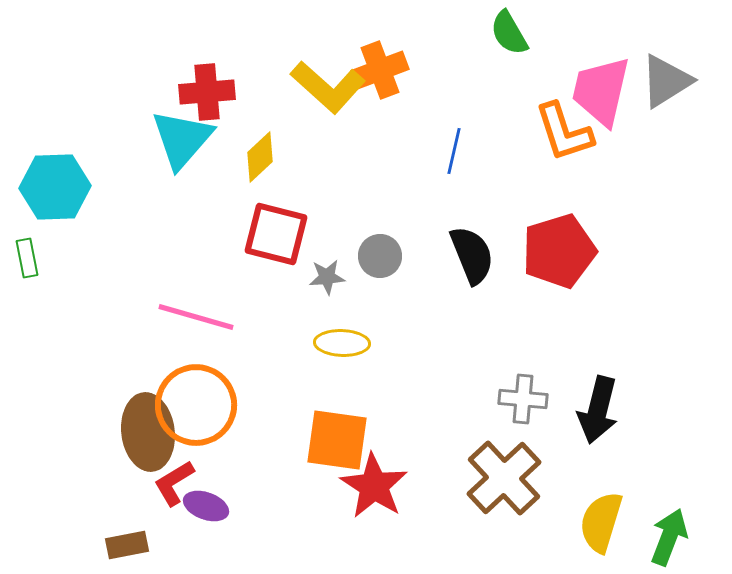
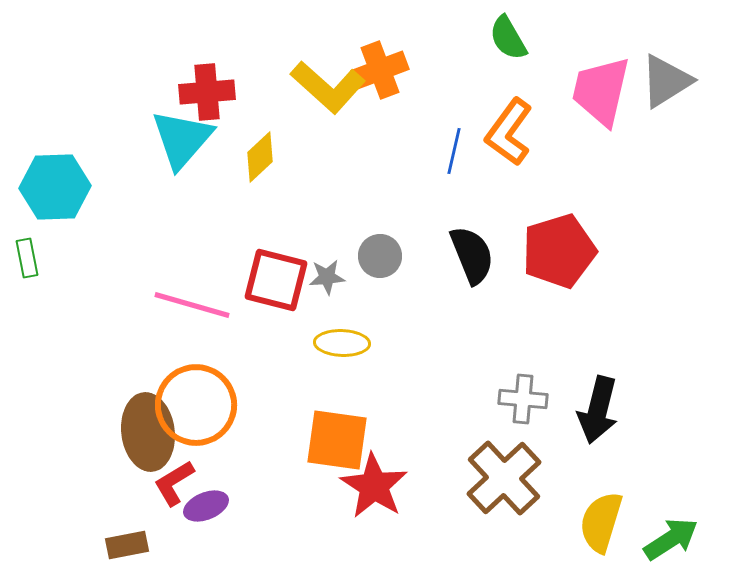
green semicircle: moved 1 px left, 5 px down
orange L-shape: moved 55 px left; rotated 54 degrees clockwise
red square: moved 46 px down
pink line: moved 4 px left, 12 px up
purple ellipse: rotated 42 degrees counterclockwise
green arrow: moved 2 px right, 2 px down; rotated 36 degrees clockwise
